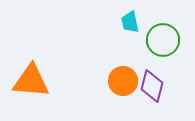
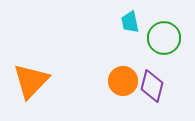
green circle: moved 1 px right, 2 px up
orange triangle: rotated 51 degrees counterclockwise
